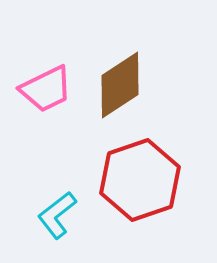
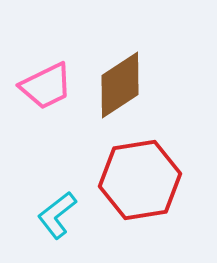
pink trapezoid: moved 3 px up
red hexagon: rotated 10 degrees clockwise
